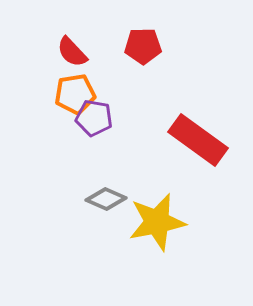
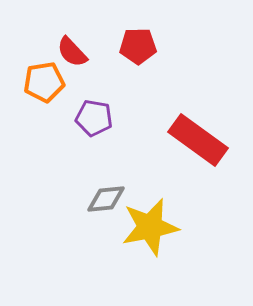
red pentagon: moved 5 px left
orange pentagon: moved 31 px left, 12 px up
gray diamond: rotated 30 degrees counterclockwise
yellow star: moved 7 px left, 5 px down
